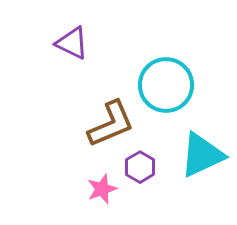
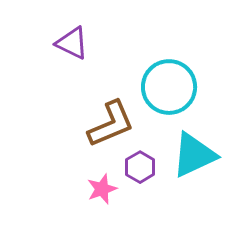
cyan circle: moved 3 px right, 2 px down
cyan triangle: moved 8 px left
